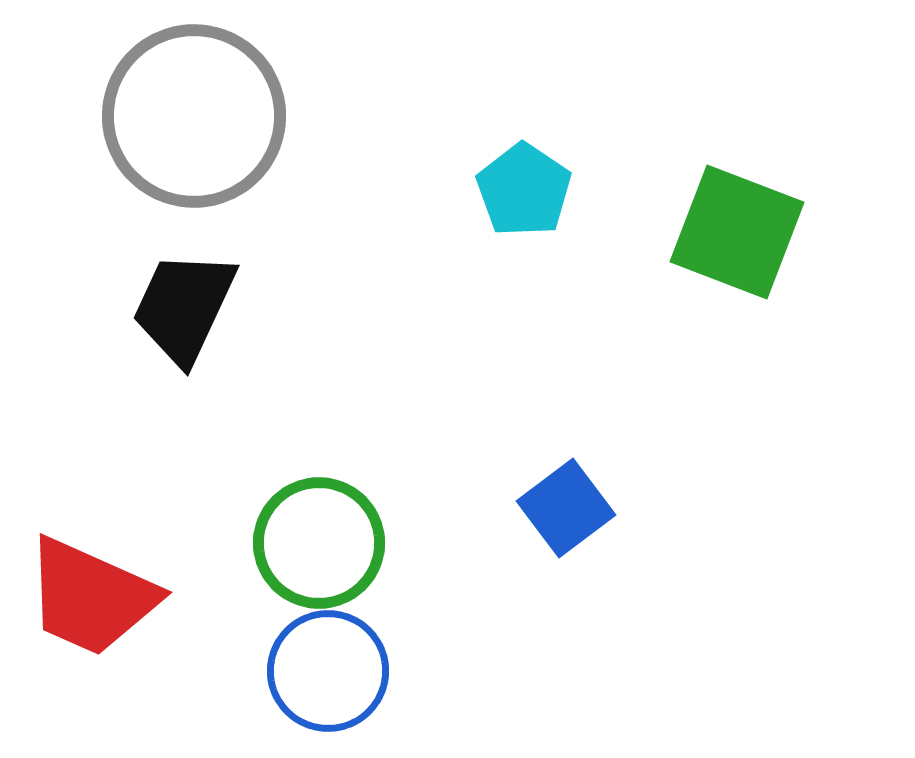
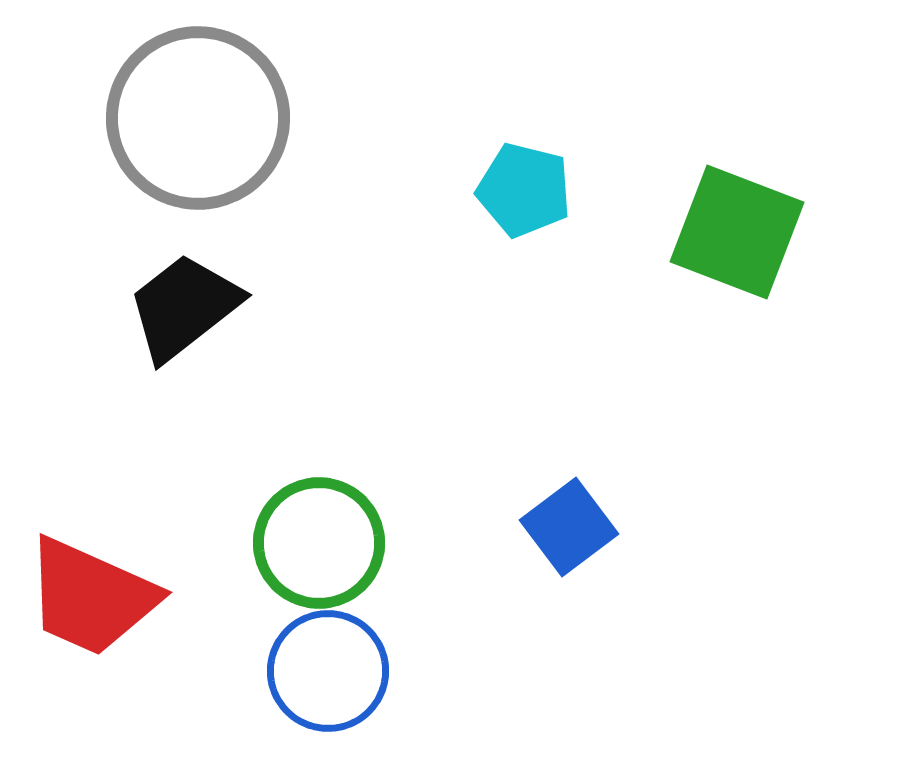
gray circle: moved 4 px right, 2 px down
cyan pentagon: rotated 20 degrees counterclockwise
black trapezoid: rotated 27 degrees clockwise
blue square: moved 3 px right, 19 px down
